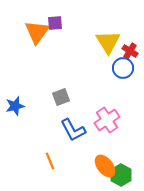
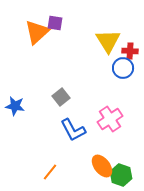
purple square: rotated 14 degrees clockwise
orange triangle: rotated 12 degrees clockwise
yellow triangle: moved 1 px up
red cross: rotated 28 degrees counterclockwise
gray square: rotated 18 degrees counterclockwise
blue star: rotated 24 degrees clockwise
pink cross: moved 3 px right, 1 px up
orange line: moved 11 px down; rotated 60 degrees clockwise
orange ellipse: moved 3 px left
green hexagon: rotated 10 degrees counterclockwise
